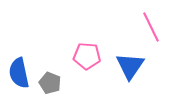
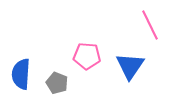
pink line: moved 1 px left, 2 px up
blue semicircle: moved 2 px right, 1 px down; rotated 16 degrees clockwise
gray pentagon: moved 7 px right
